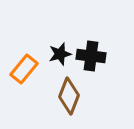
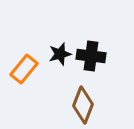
brown diamond: moved 14 px right, 9 px down
